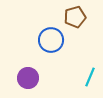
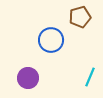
brown pentagon: moved 5 px right
